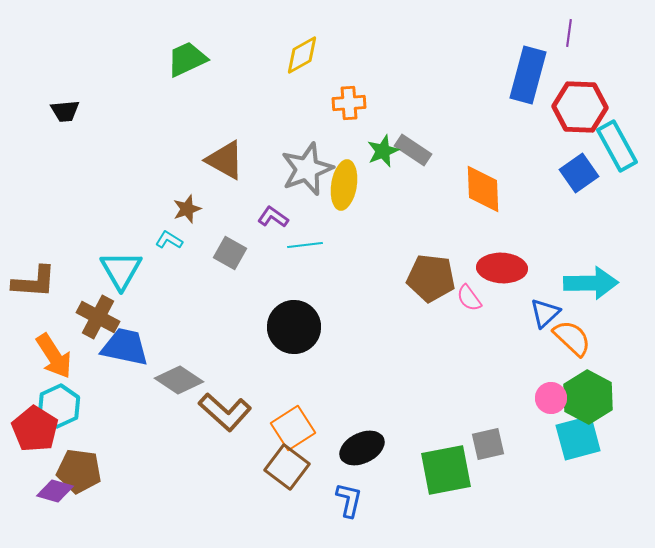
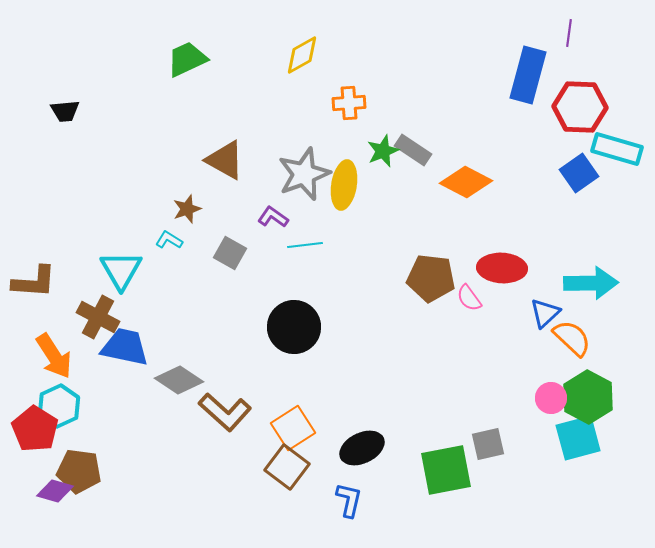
cyan rectangle at (617, 146): moved 3 px down; rotated 45 degrees counterclockwise
gray star at (307, 169): moved 3 px left, 5 px down
orange diamond at (483, 189): moved 17 px left, 7 px up; rotated 60 degrees counterclockwise
